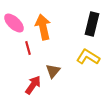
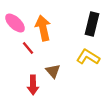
pink ellipse: moved 1 px right
orange arrow: moved 1 px down
red line: rotated 24 degrees counterclockwise
brown triangle: rotated 21 degrees counterclockwise
red arrow: rotated 144 degrees clockwise
